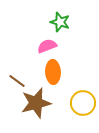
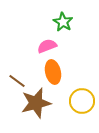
green star: moved 3 px right; rotated 12 degrees clockwise
orange ellipse: rotated 10 degrees counterclockwise
yellow circle: moved 1 px left, 2 px up
